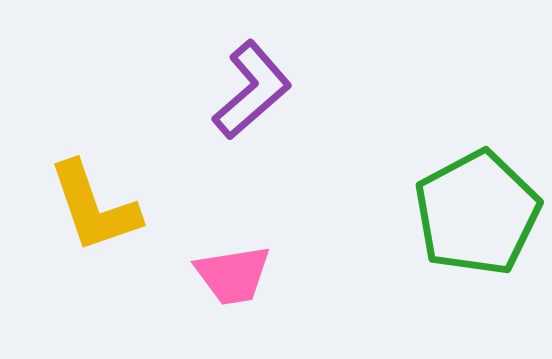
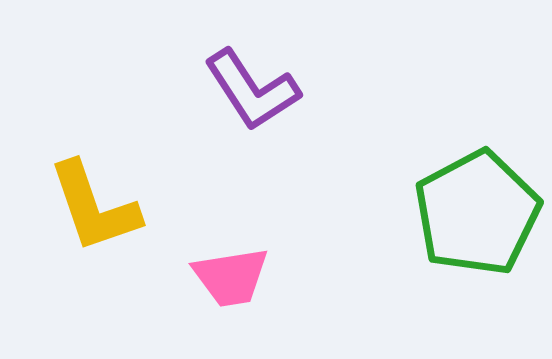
purple L-shape: rotated 98 degrees clockwise
pink trapezoid: moved 2 px left, 2 px down
